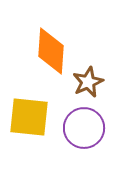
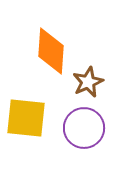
yellow square: moved 3 px left, 1 px down
